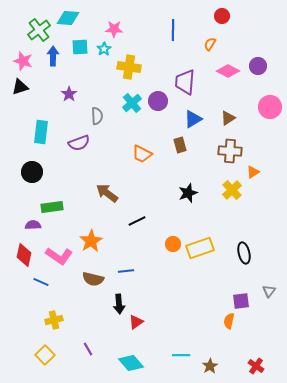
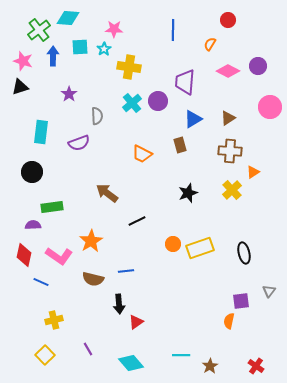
red circle at (222, 16): moved 6 px right, 4 px down
